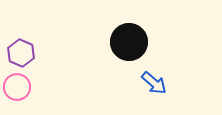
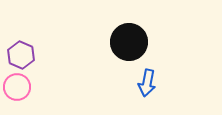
purple hexagon: moved 2 px down
blue arrow: moved 7 px left; rotated 60 degrees clockwise
